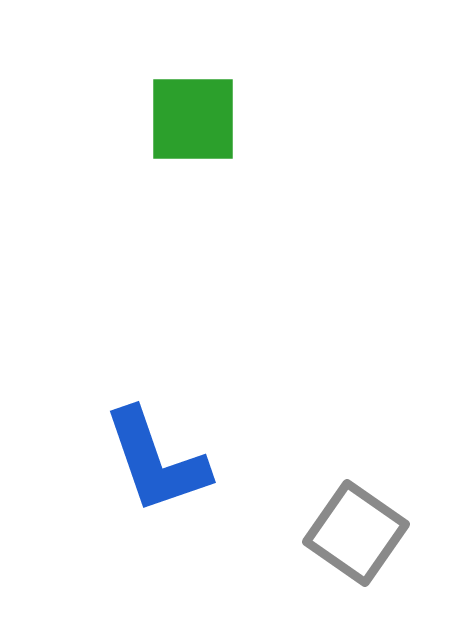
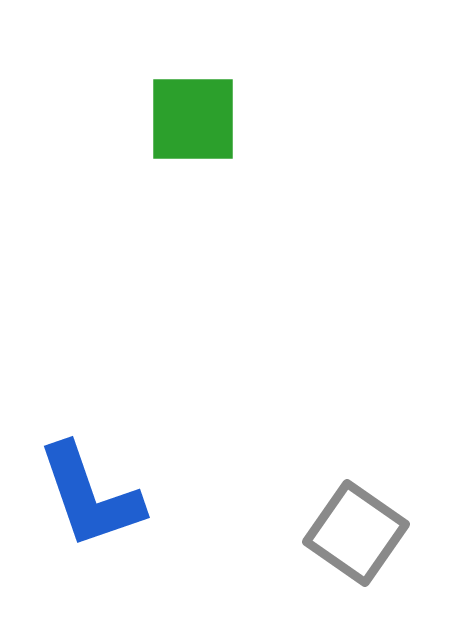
blue L-shape: moved 66 px left, 35 px down
